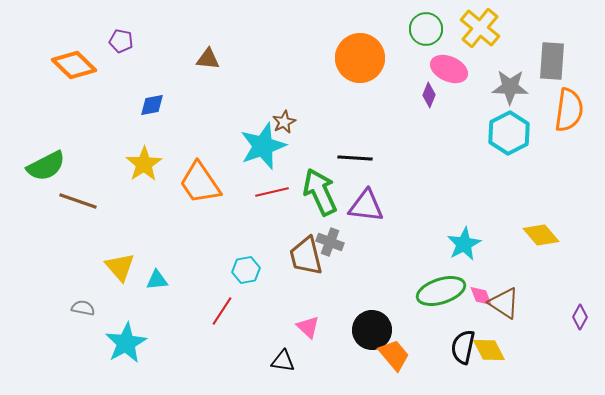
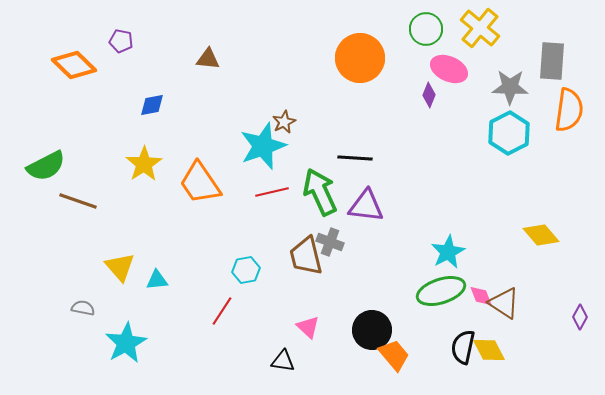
cyan star at (464, 244): moved 16 px left, 8 px down
